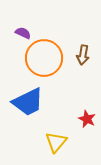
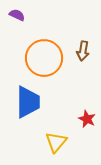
purple semicircle: moved 6 px left, 18 px up
brown arrow: moved 4 px up
blue trapezoid: rotated 64 degrees counterclockwise
